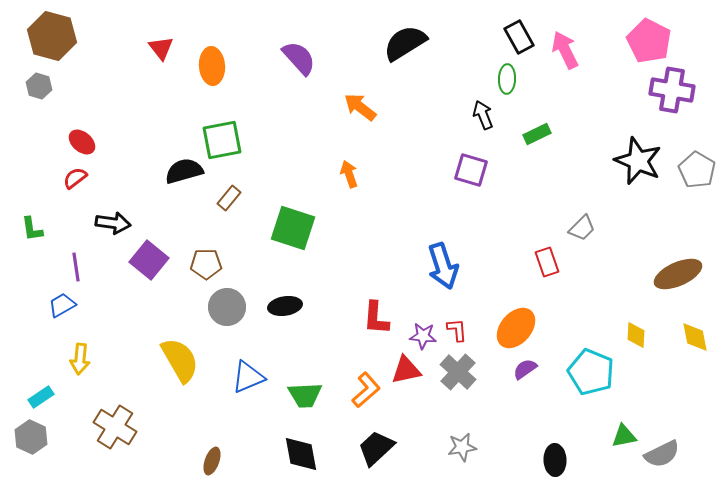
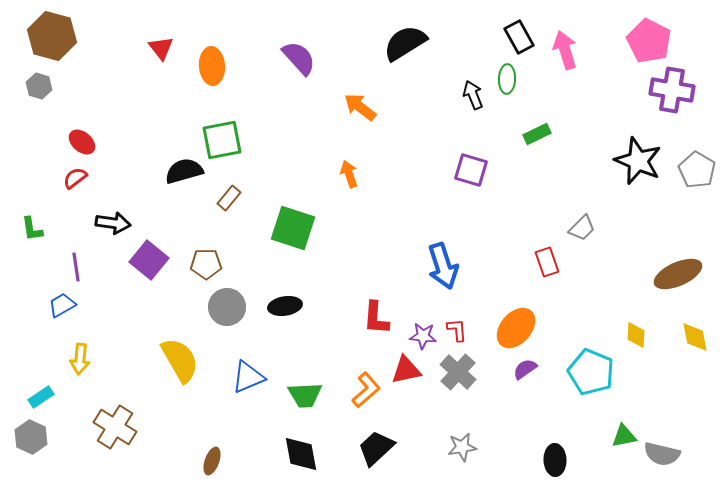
pink arrow at (565, 50): rotated 9 degrees clockwise
black arrow at (483, 115): moved 10 px left, 20 px up
gray semicircle at (662, 454): rotated 39 degrees clockwise
